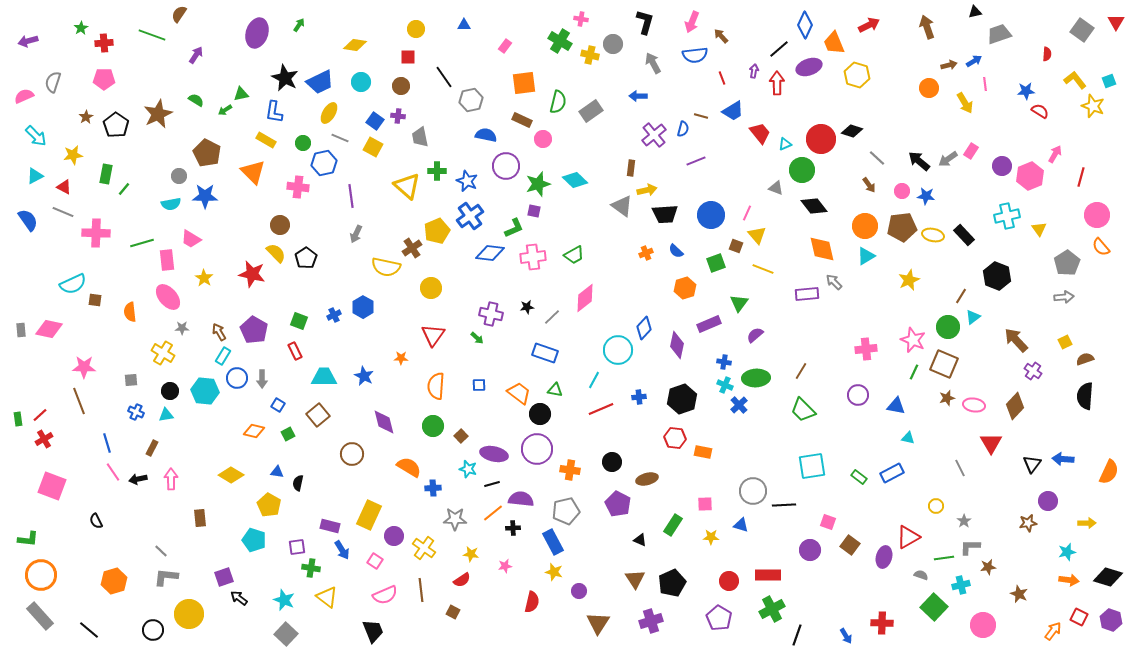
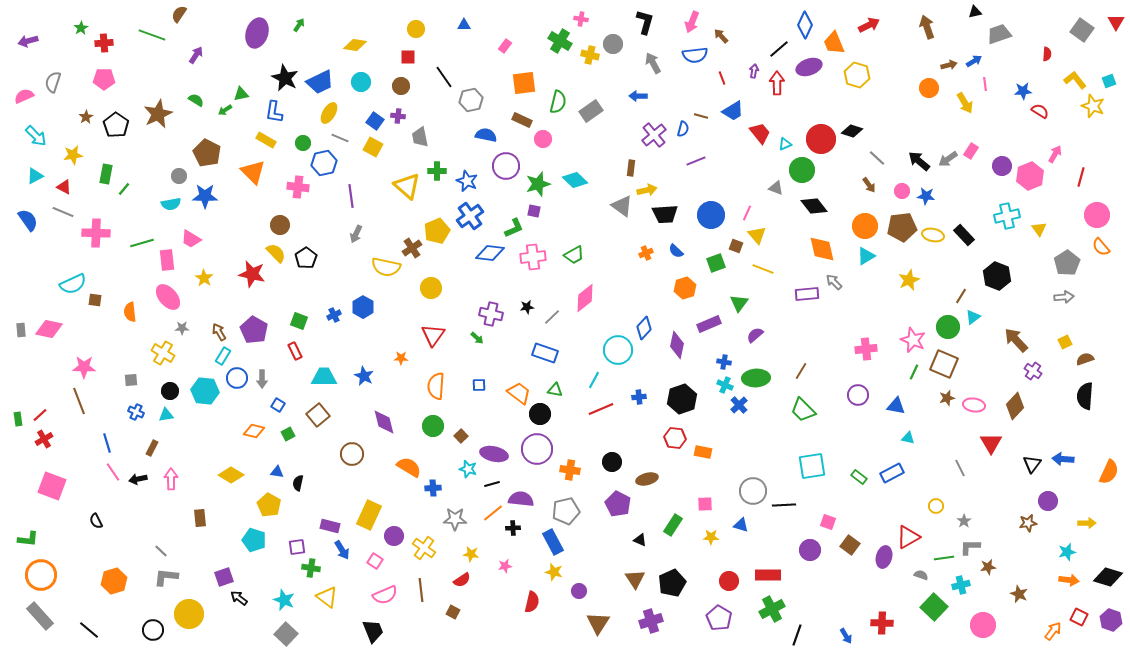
blue star at (1026, 91): moved 3 px left
